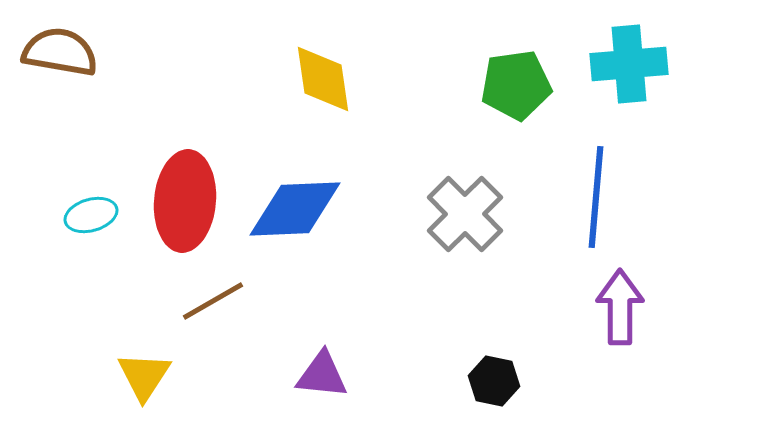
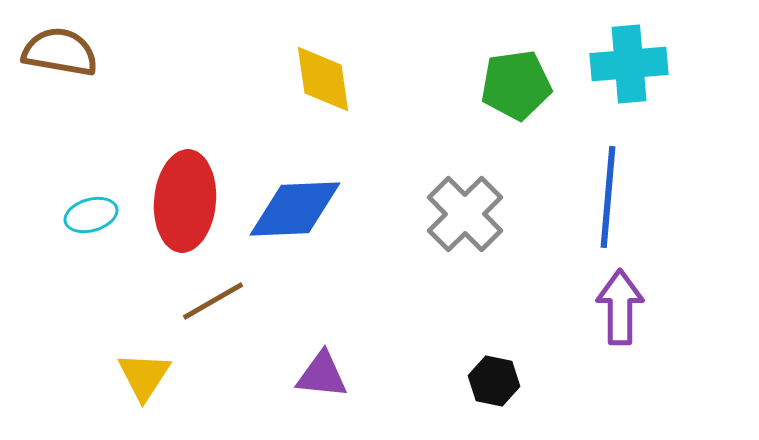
blue line: moved 12 px right
